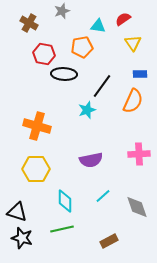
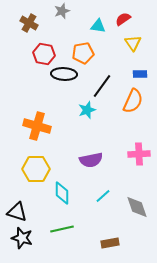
orange pentagon: moved 1 px right, 6 px down
cyan diamond: moved 3 px left, 8 px up
brown rectangle: moved 1 px right, 2 px down; rotated 18 degrees clockwise
